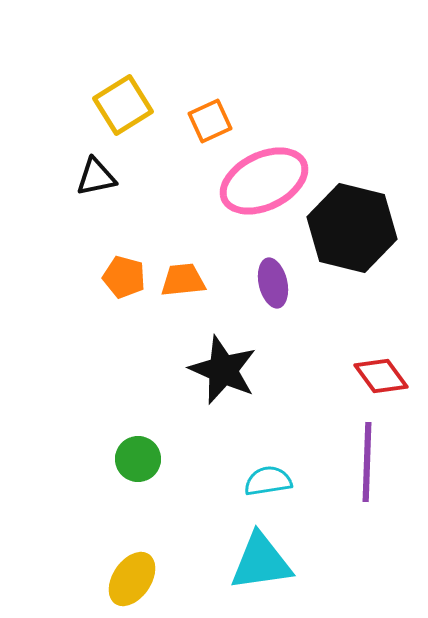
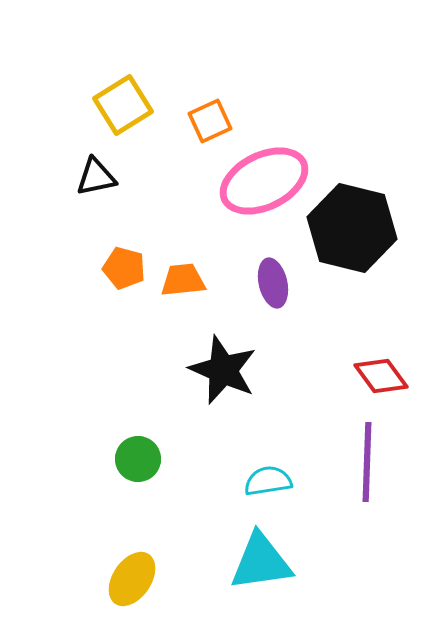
orange pentagon: moved 9 px up
